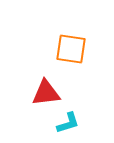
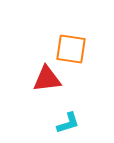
red triangle: moved 1 px right, 14 px up
